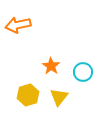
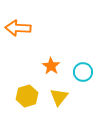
orange arrow: moved 3 px down; rotated 15 degrees clockwise
yellow hexagon: moved 1 px left, 1 px down
